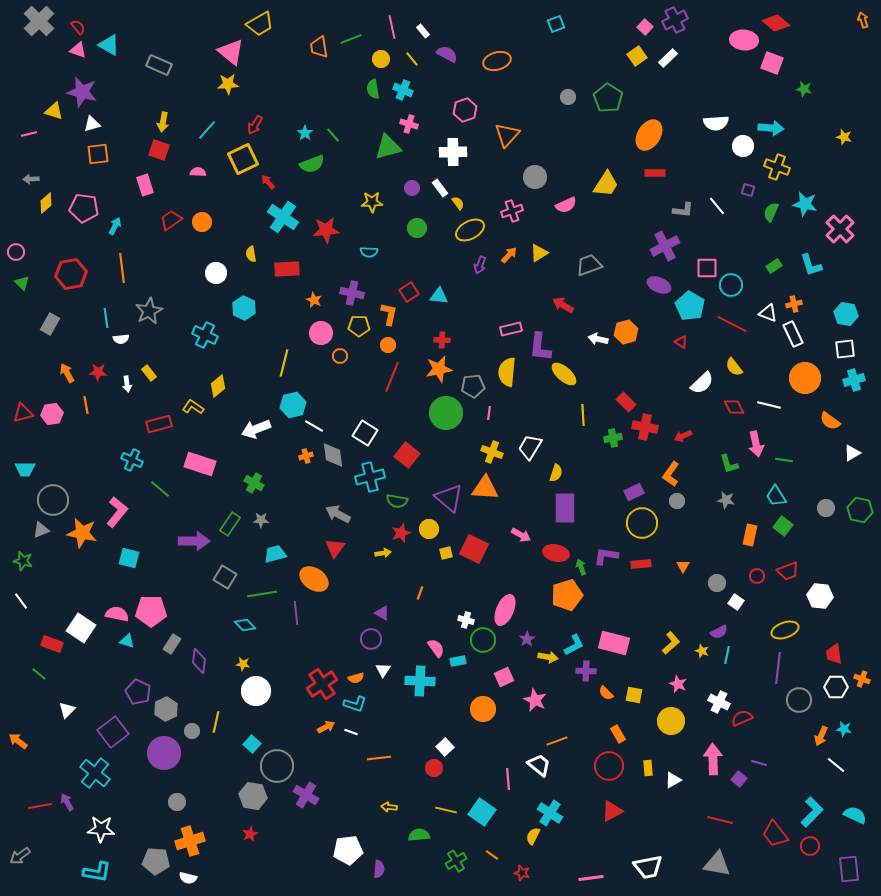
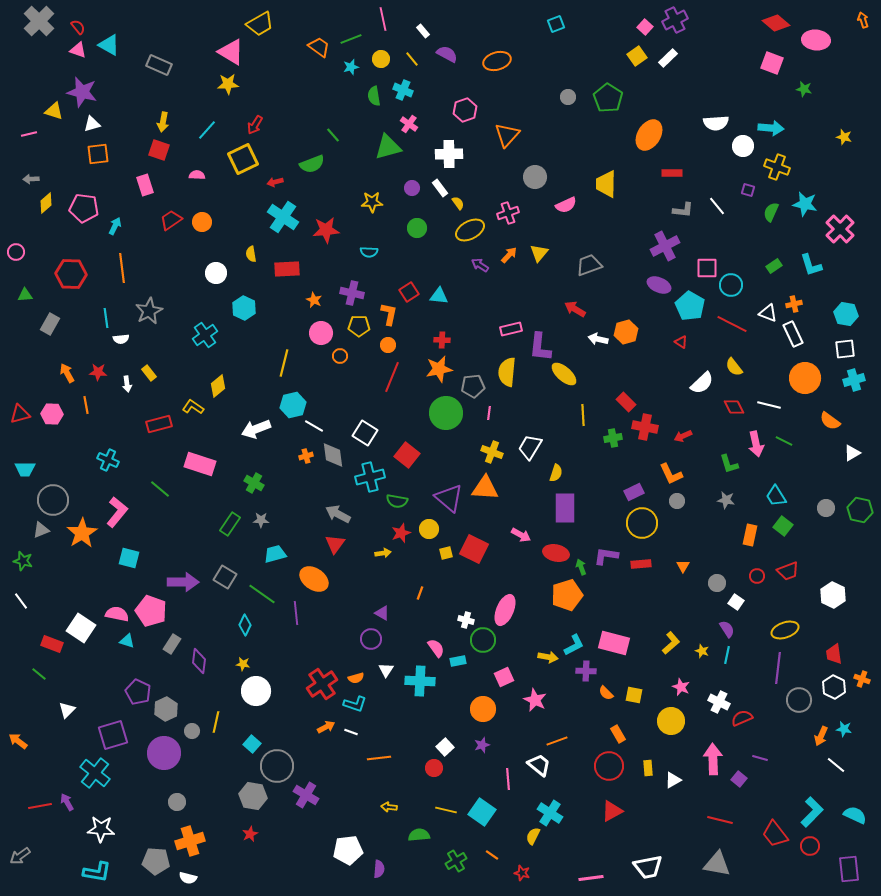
pink line at (392, 27): moved 9 px left, 8 px up
pink ellipse at (744, 40): moved 72 px right
orange trapezoid at (319, 47): rotated 135 degrees clockwise
pink triangle at (231, 52): rotated 8 degrees counterclockwise
green semicircle at (373, 89): moved 1 px right, 7 px down
pink cross at (409, 124): rotated 18 degrees clockwise
cyan star at (305, 133): moved 46 px right, 66 px up; rotated 21 degrees clockwise
white cross at (453, 152): moved 4 px left, 2 px down
pink semicircle at (198, 172): moved 1 px left, 3 px down
red rectangle at (655, 173): moved 17 px right
red arrow at (268, 182): moved 7 px right; rotated 63 degrees counterclockwise
yellow trapezoid at (606, 184): rotated 148 degrees clockwise
pink cross at (512, 211): moved 4 px left, 2 px down
yellow triangle at (539, 253): rotated 18 degrees counterclockwise
purple arrow at (480, 265): rotated 102 degrees clockwise
red hexagon at (71, 274): rotated 12 degrees clockwise
green triangle at (22, 283): moved 3 px right, 12 px down; rotated 49 degrees counterclockwise
red arrow at (563, 305): moved 12 px right, 4 px down
cyan cross at (205, 335): rotated 30 degrees clockwise
red triangle at (23, 413): moved 3 px left, 1 px down
pink hexagon at (52, 414): rotated 10 degrees clockwise
cyan cross at (132, 460): moved 24 px left
green line at (784, 460): moved 19 px up; rotated 18 degrees clockwise
orange L-shape at (671, 474): rotated 60 degrees counterclockwise
orange star at (82, 533): rotated 28 degrees clockwise
purple arrow at (194, 541): moved 11 px left, 41 px down
red triangle at (335, 548): moved 4 px up
green line at (262, 594): rotated 44 degrees clockwise
white hexagon at (820, 596): moved 13 px right, 1 px up; rotated 20 degrees clockwise
pink pentagon at (151, 611): rotated 20 degrees clockwise
cyan diamond at (245, 625): rotated 70 degrees clockwise
purple semicircle at (719, 632): moved 8 px right, 3 px up; rotated 96 degrees counterclockwise
purple star at (527, 639): moved 45 px left, 106 px down; rotated 14 degrees clockwise
white triangle at (383, 670): moved 3 px right
pink star at (678, 684): moved 3 px right, 3 px down
white hexagon at (836, 687): moved 2 px left; rotated 25 degrees clockwise
purple square at (113, 732): moved 3 px down; rotated 20 degrees clockwise
purple line at (759, 763): moved 1 px right, 5 px up
